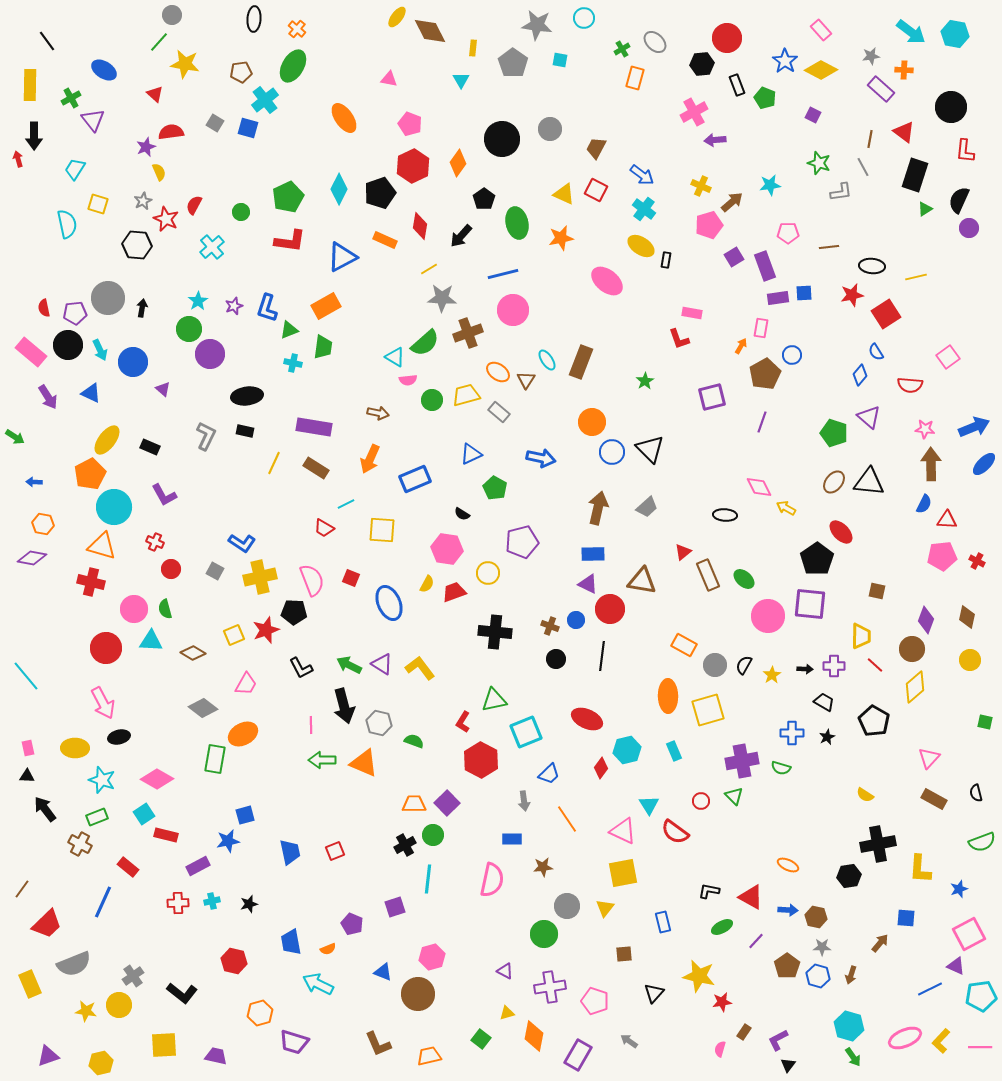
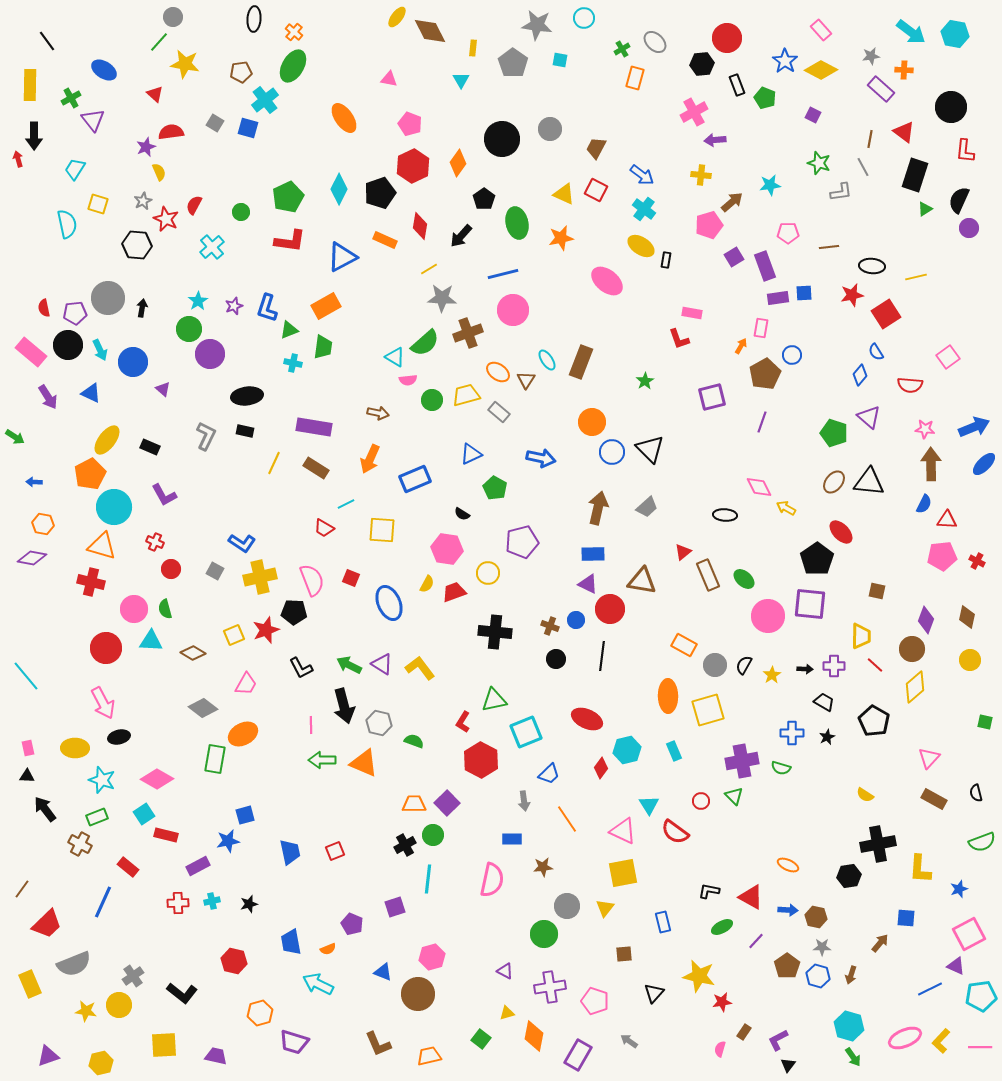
gray circle at (172, 15): moved 1 px right, 2 px down
orange cross at (297, 29): moved 3 px left, 3 px down
yellow cross at (701, 186): moved 11 px up; rotated 18 degrees counterclockwise
